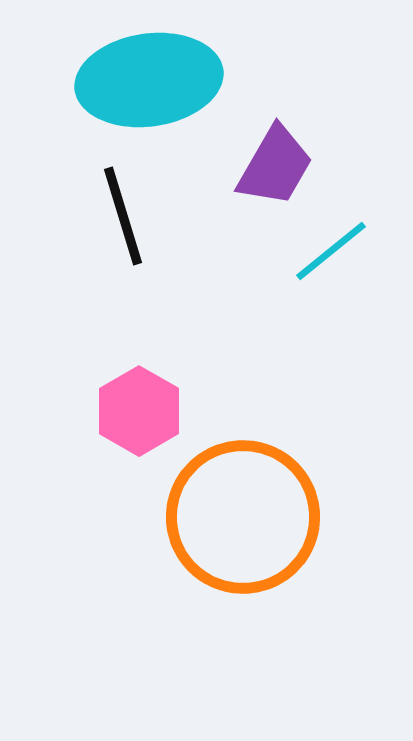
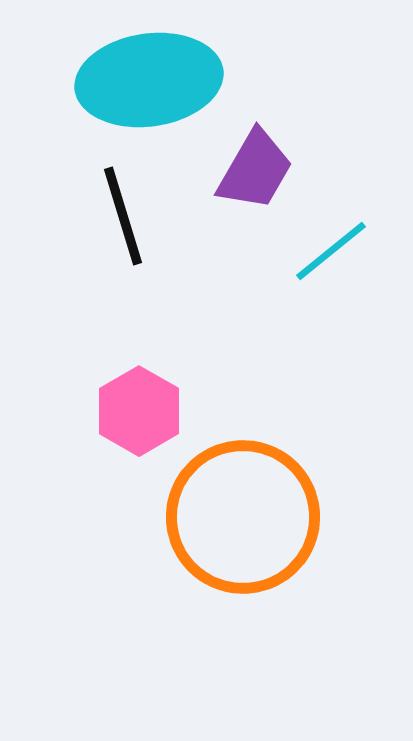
purple trapezoid: moved 20 px left, 4 px down
